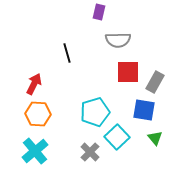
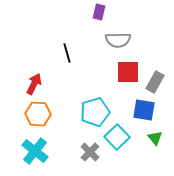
cyan cross: rotated 12 degrees counterclockwise
